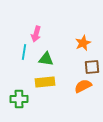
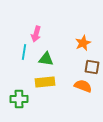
brown square: rotated 14 degrees clockwise
orange semicircle: rotated 48 degrees clockwise
